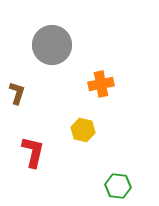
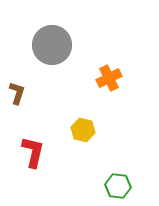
orange cross: moved 8 px right, 6 px up; rotated 15 degrees counterclockwise
